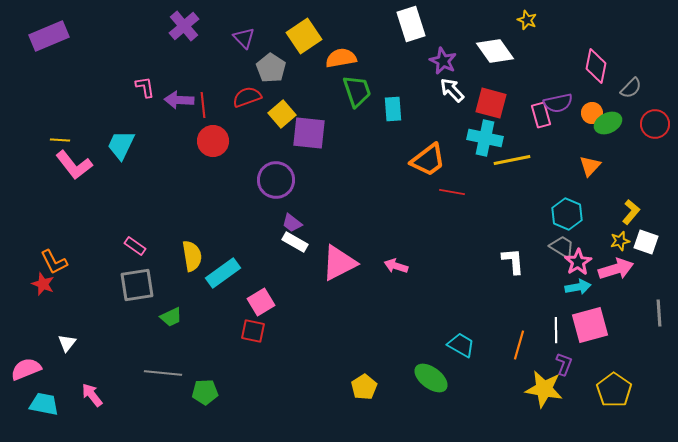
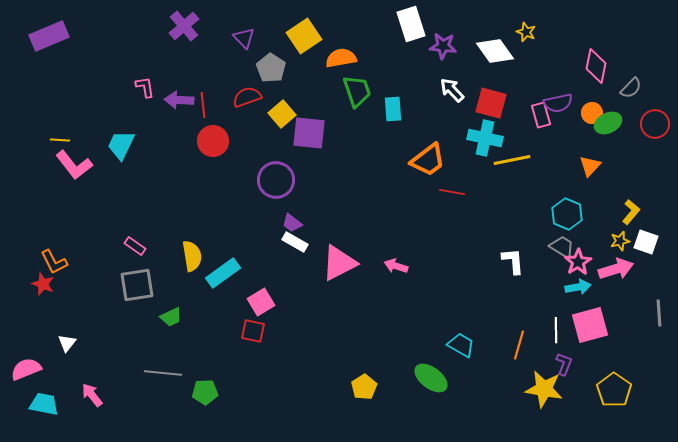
yellow star at (527, 20): moved 1 px left, 12 px down
purple star at (443, 61): moved 15 px up; rotated 20 degrees counterclockwise
